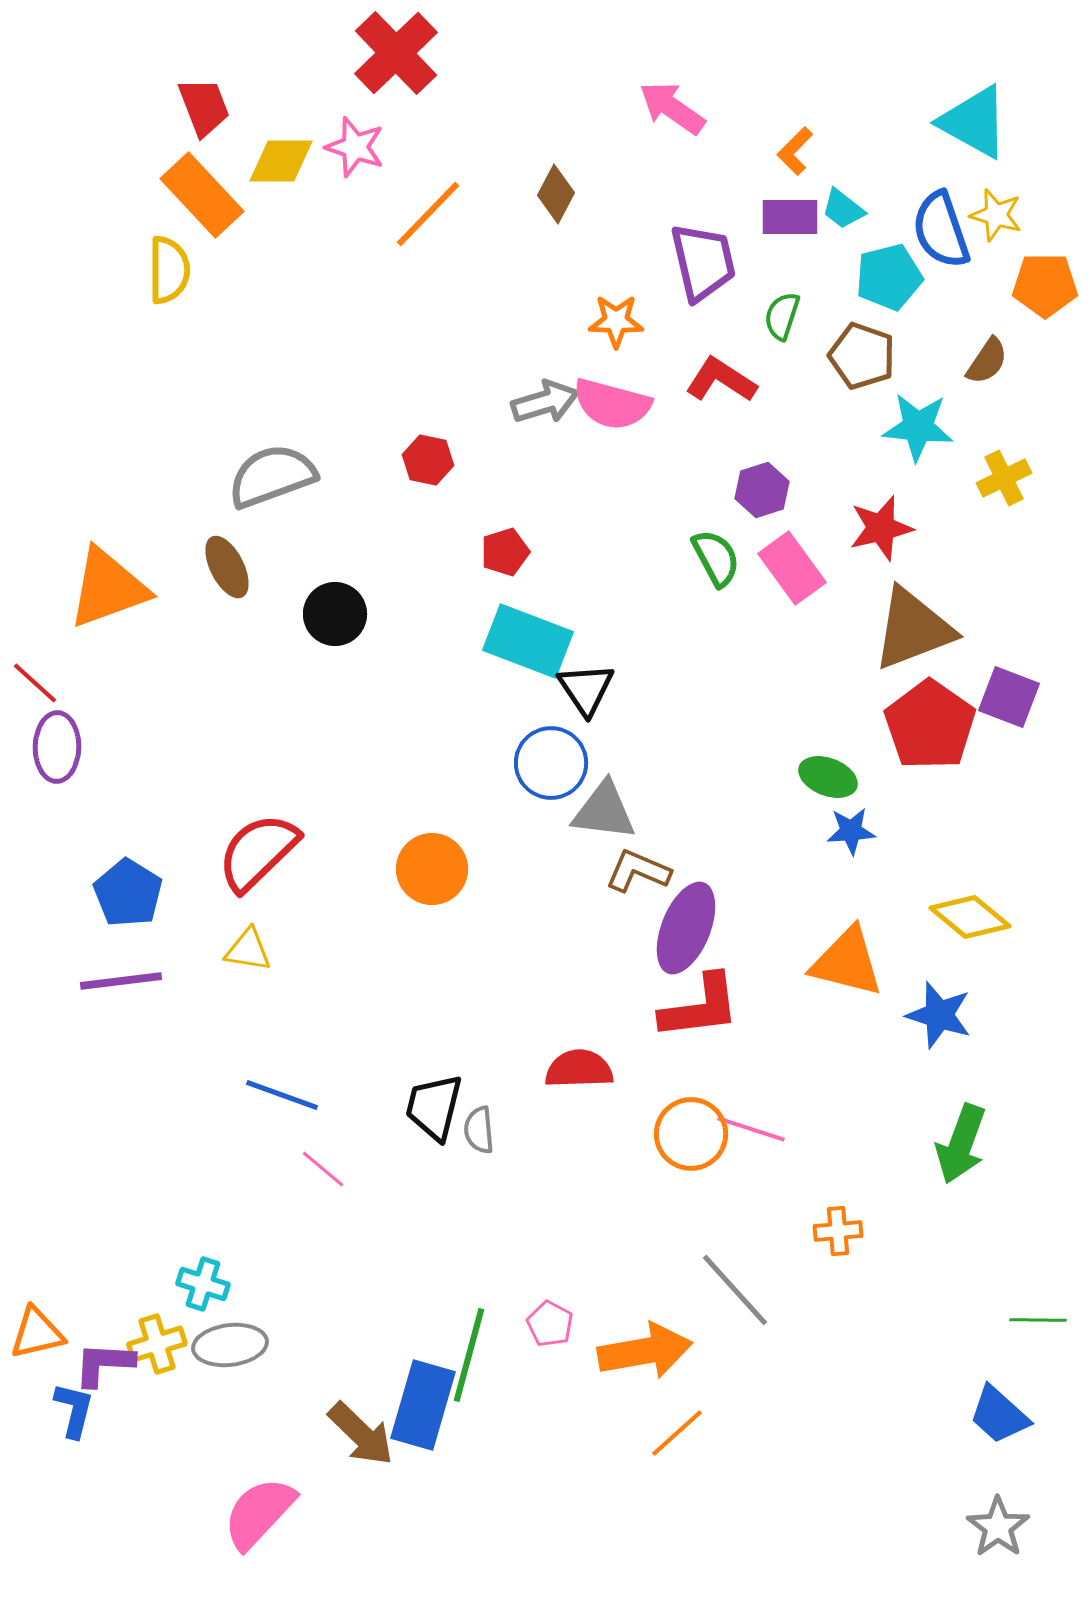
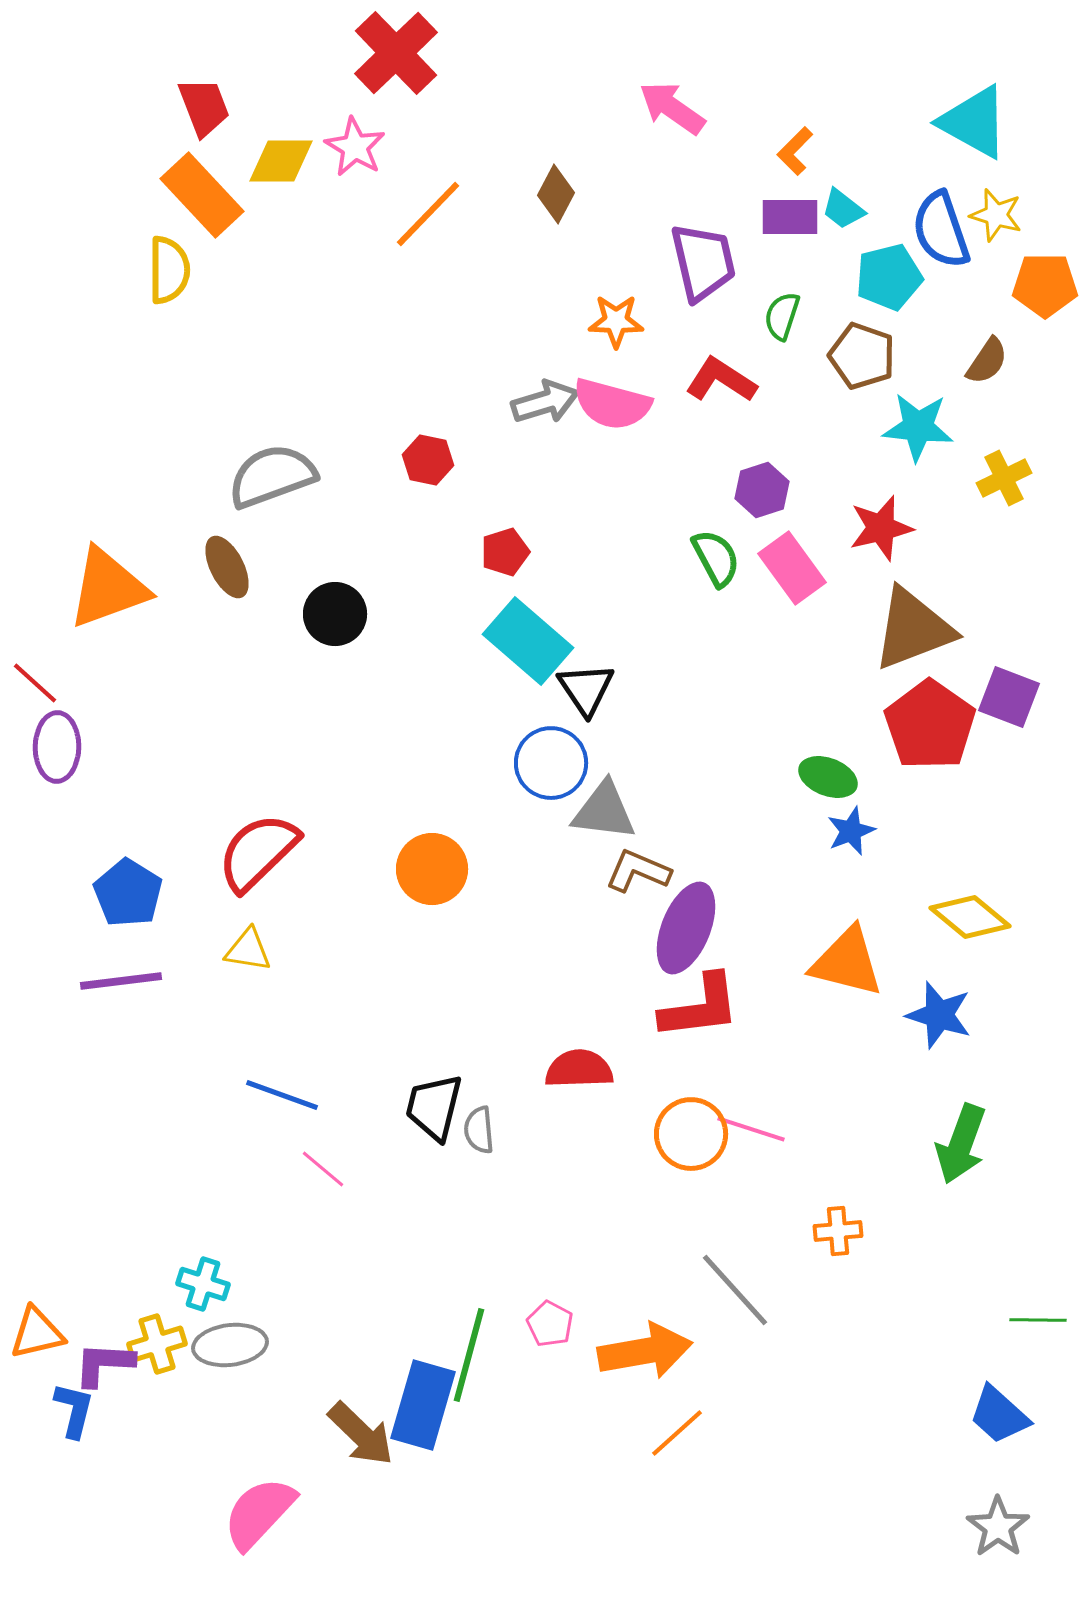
pink star at (355, 147): rotated 12 degrees clockwise
cyan rectangle at (528, 641): rotated 20 degrees clockwise
blue star at (851, 831): rotated 18 degrees counterclockwise
